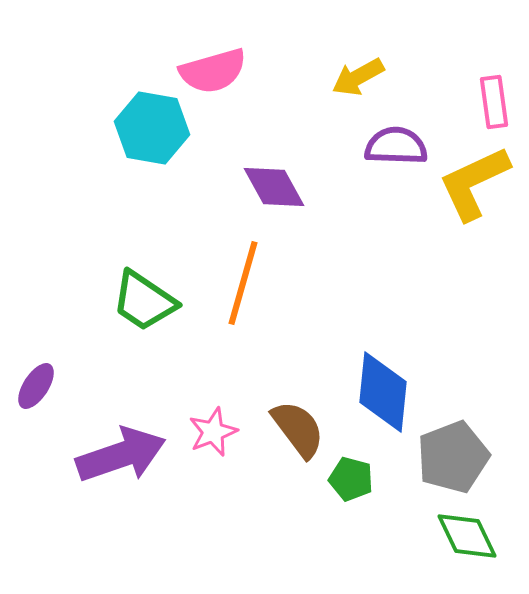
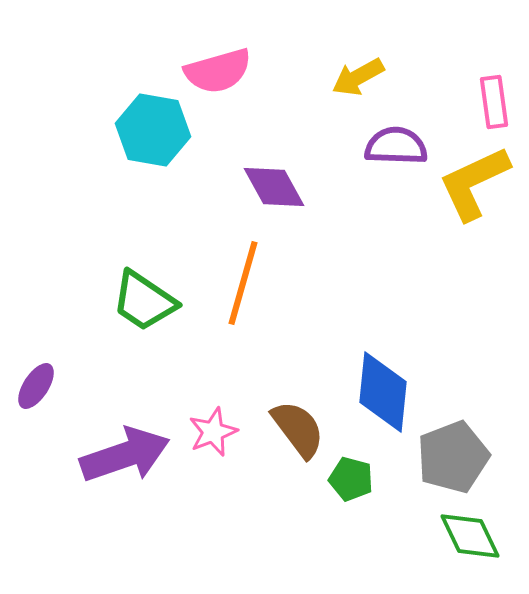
pink semicircle: moved 5 px right
cyan hexagon: moved 1 px right, 2 px down
purple arrow: moved 4 px right
green diamond: moved 3 px right
